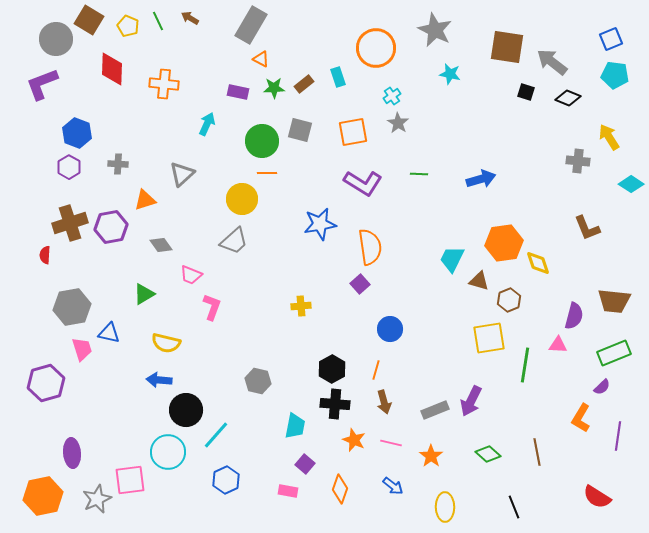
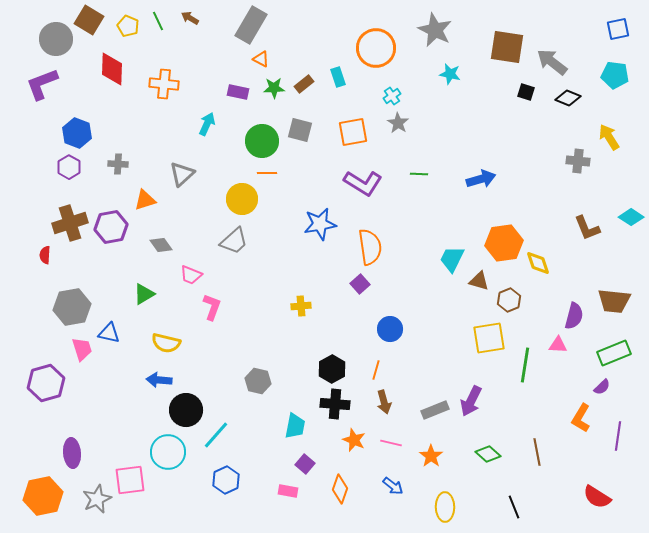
blue square at (611, 39): moved 7 px right, 10 px up; rotated 10 degrees clockwise
cyan diamond at (631, 184): moved 33 px down
